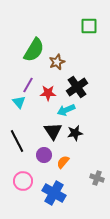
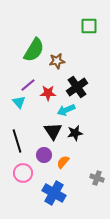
brown star: moved 1 px up; rotated 14 degrees clockwise
purple line: rotated 21 degrees clockwise
black line: rotated 10 degrees clockwise
pink circle: moved 8 px up
